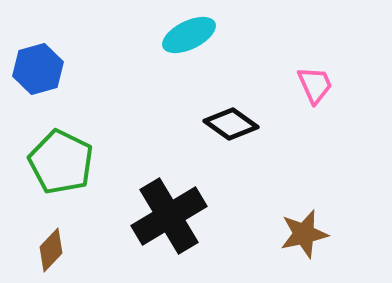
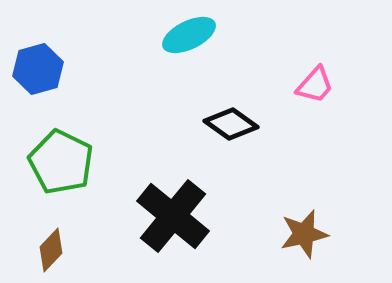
pink trapezoid: rotated 66 degrees clockwise
black cross: moved 4 px right; rotated 20 degrees counterclockwise
